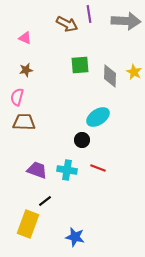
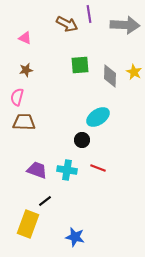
gray arrow: moved 1 px left, 4 px down
